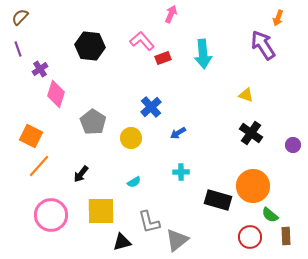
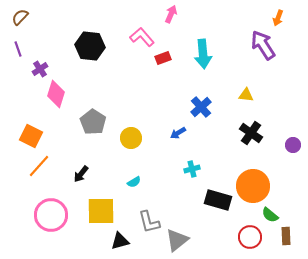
pink L-shape: moved 4 px up
yellow triangle: rotated 14 degrees counterclockwise
blue cross: moved 50 px right
cyan cross: moved 11 px right, 3 px up; rotated 14 degrees counterclockwise
black triangle: moved 2 px left, 1 px up
